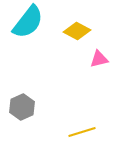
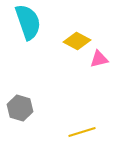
cyan semicircle: rotated 57 degrees counterclockwise
yellow diamond: moved 10 px down
gray hexagon: moved 2 px left, 1 px down; rotated 20 degrees counterclockwise
